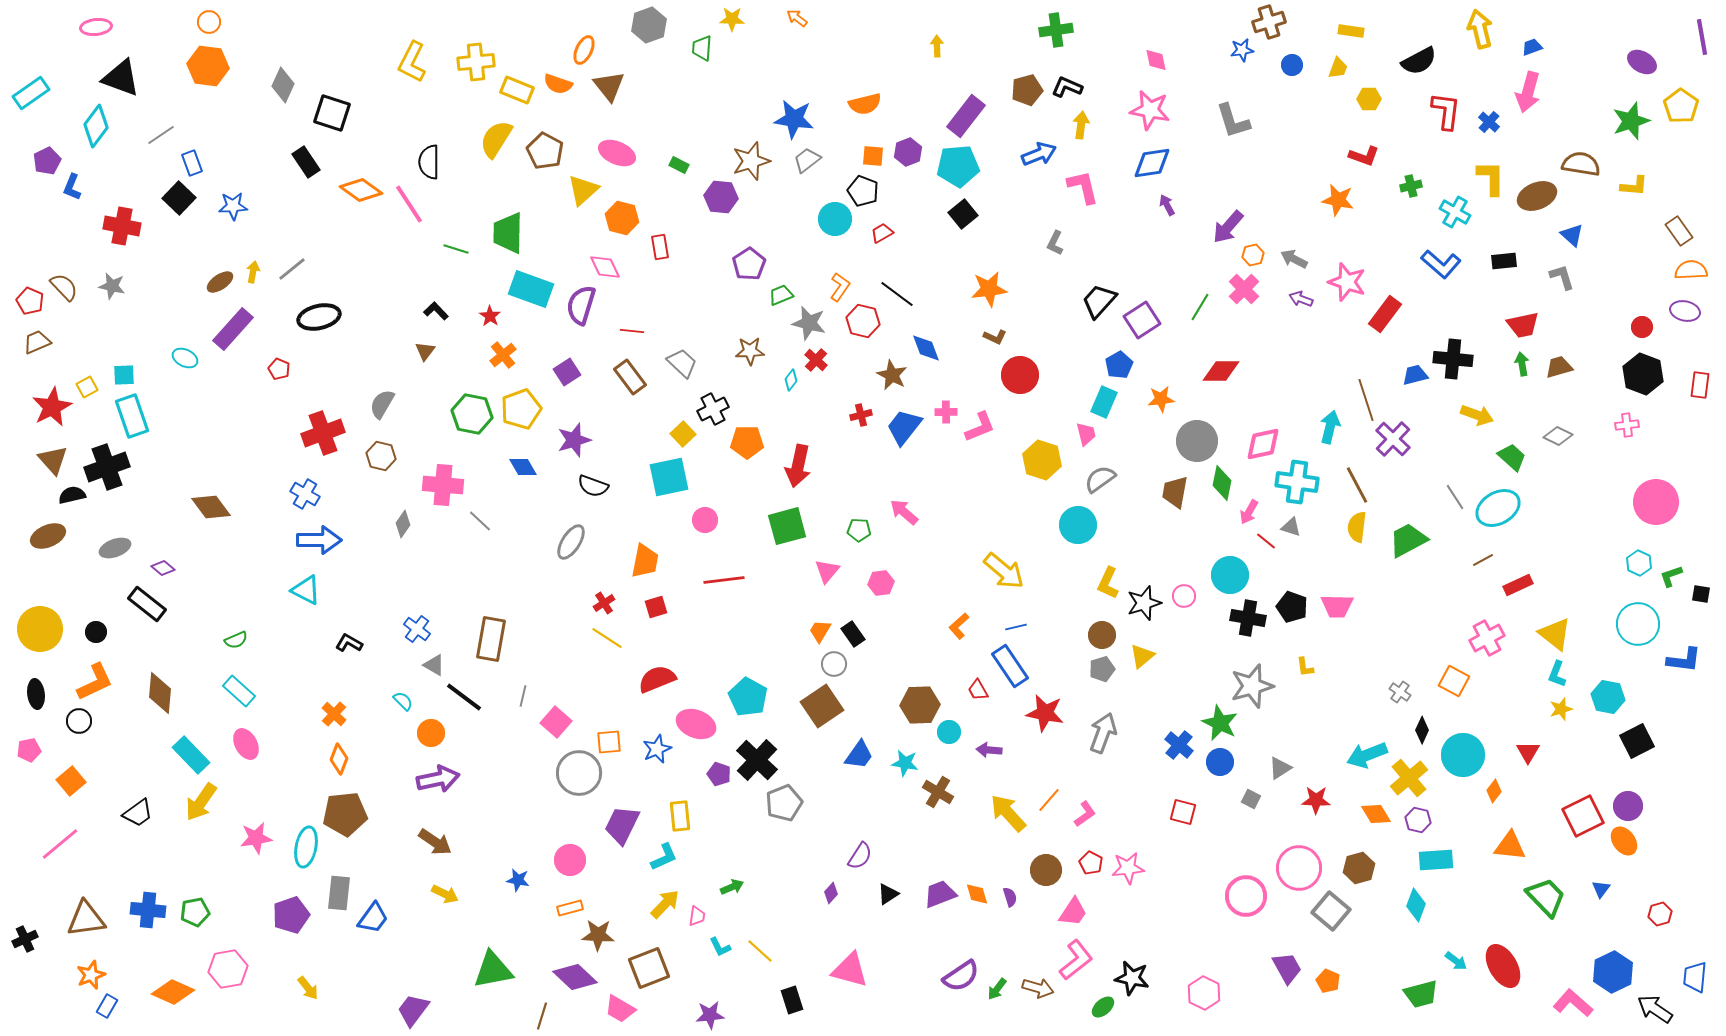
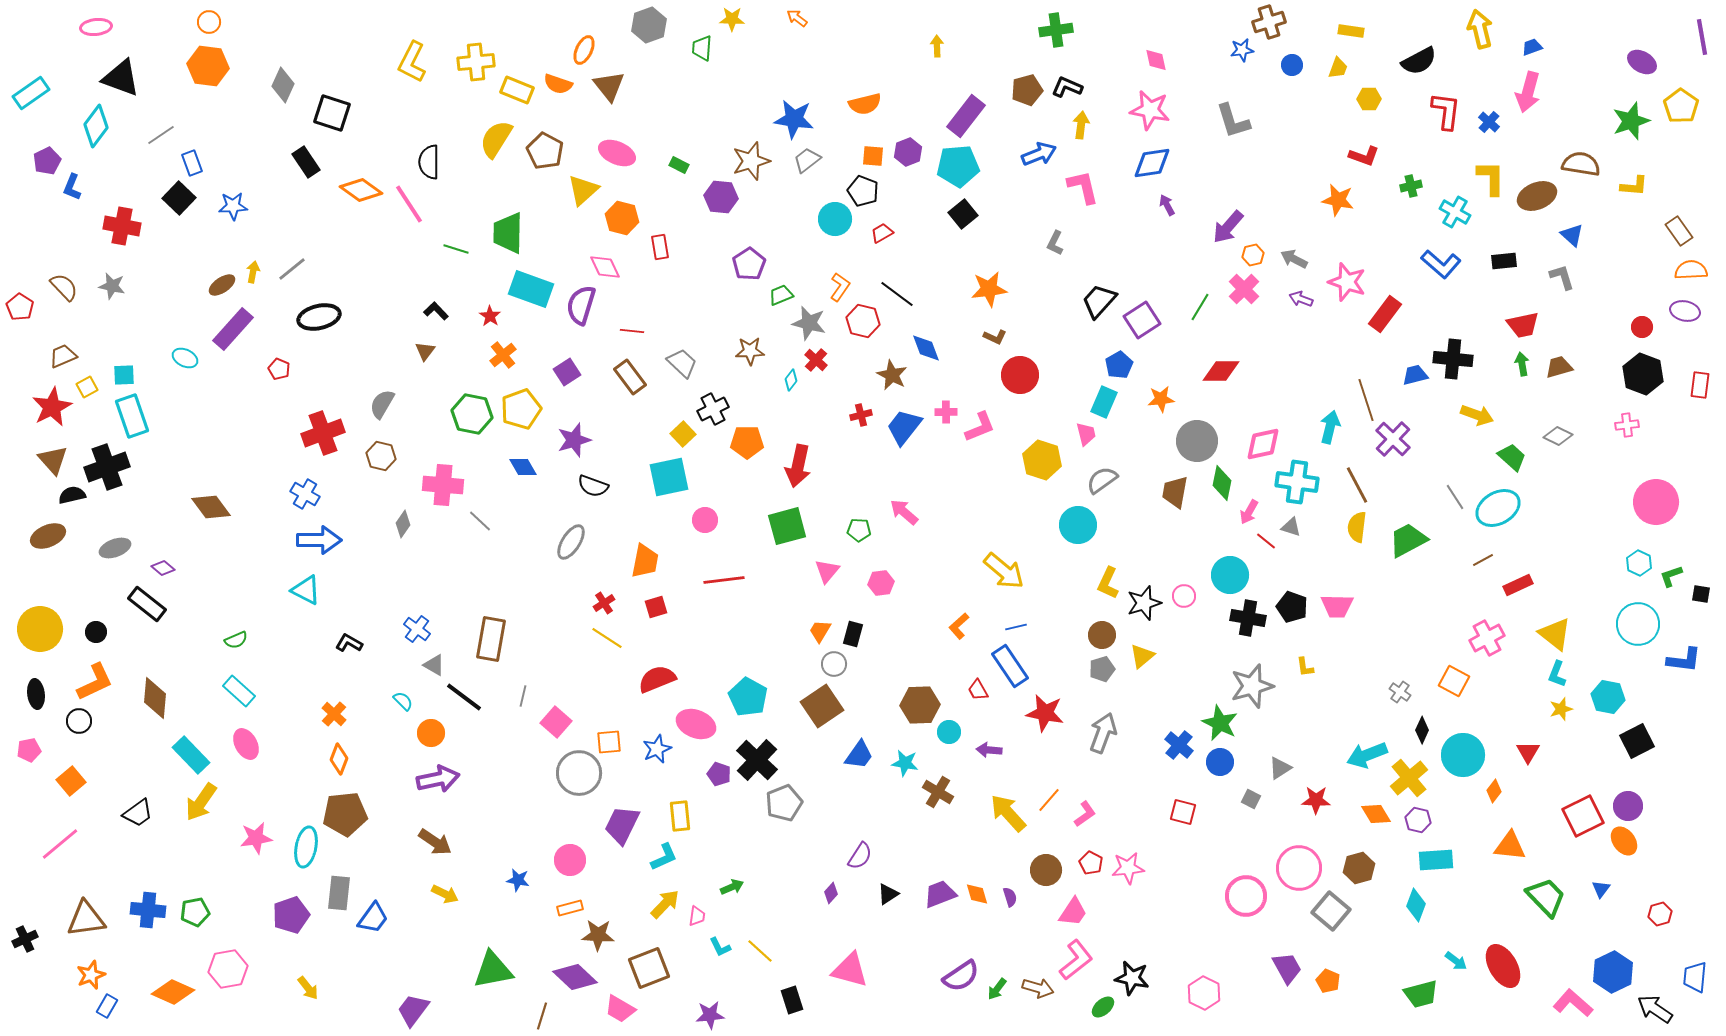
brown ellipse at (220, 282): moved 2 px right, 3 px down
red pentagon at (30, 301): moved 10 px left, 6 px down; rotated 8 degrees clockwise
brown trapezoid at (37, 342): moved 26 px right, 14 px down
gray semicircle at (1100, 479): moved 2 px right, 1 px down
black rectangle at (853, 634): rotated 50 degrees clockwise
brown diamond at (160, 693): moved 5 px left, 5 px down
